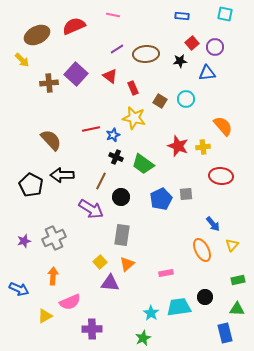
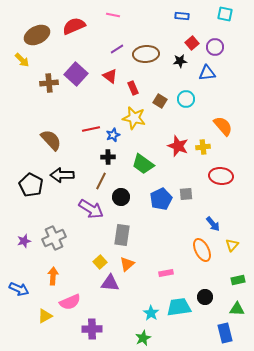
black cross at (116, 157): moved 8 px left; rotated 24 degrees counterclockwise
